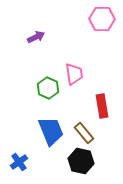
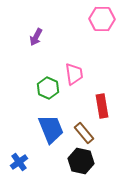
purple arrow: rotated 144 degrees clockwise
blue trapezoid: moved 2 px up
